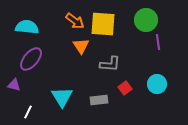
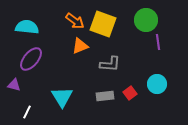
yellow square: rotated 16 degrees clockwise
orange triangle: moved 1 px left; rotated 42 degrees clockwise
red square: moved 5 px right, 5 px down
gray rectangle: moved 6 px right, 4 px up
white line: moved 1 px left
